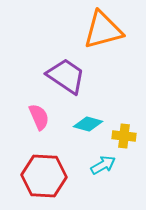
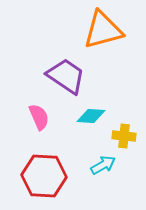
cyan diamond: moved 3 px right, 8 px up; rotated 12 degrees counterclockwise
